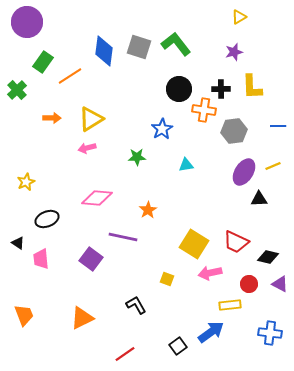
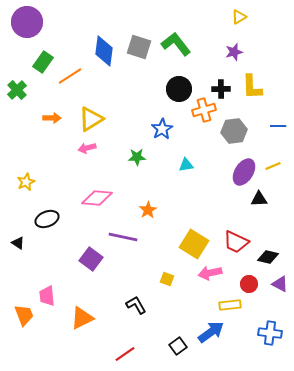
orange cross at (204, 110): rotated 25 degrees counterclockwise
pink trapezoid at (41, 259): moved 6 px right, 37 px down
